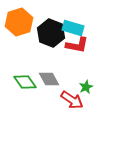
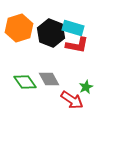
orange hexagon: moved 6 px down
